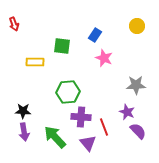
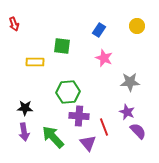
blue rectangle: moved 4 px right, 5 px up
gray star: moved 6 px left, 3 px up
black star: moved 2 px right, 3 px up
purple cross: moved 2 px left, 1 px up
green arrow: moved 2 px left
